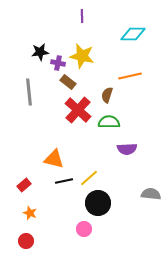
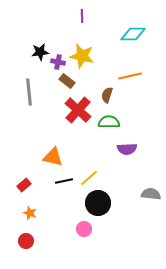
purple cross: moved 1 px up
brown rectangle: moved 1 px left, 1 px up
orange triangle: moved 1 px left, 2 px up
